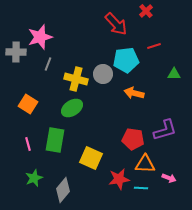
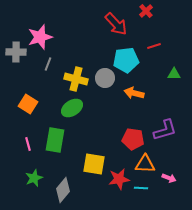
gray circle: moved 2 px right, 4 px down
yellow square: moved 3 px right, 6 px down; rotated 15 degrees counterclockwise
